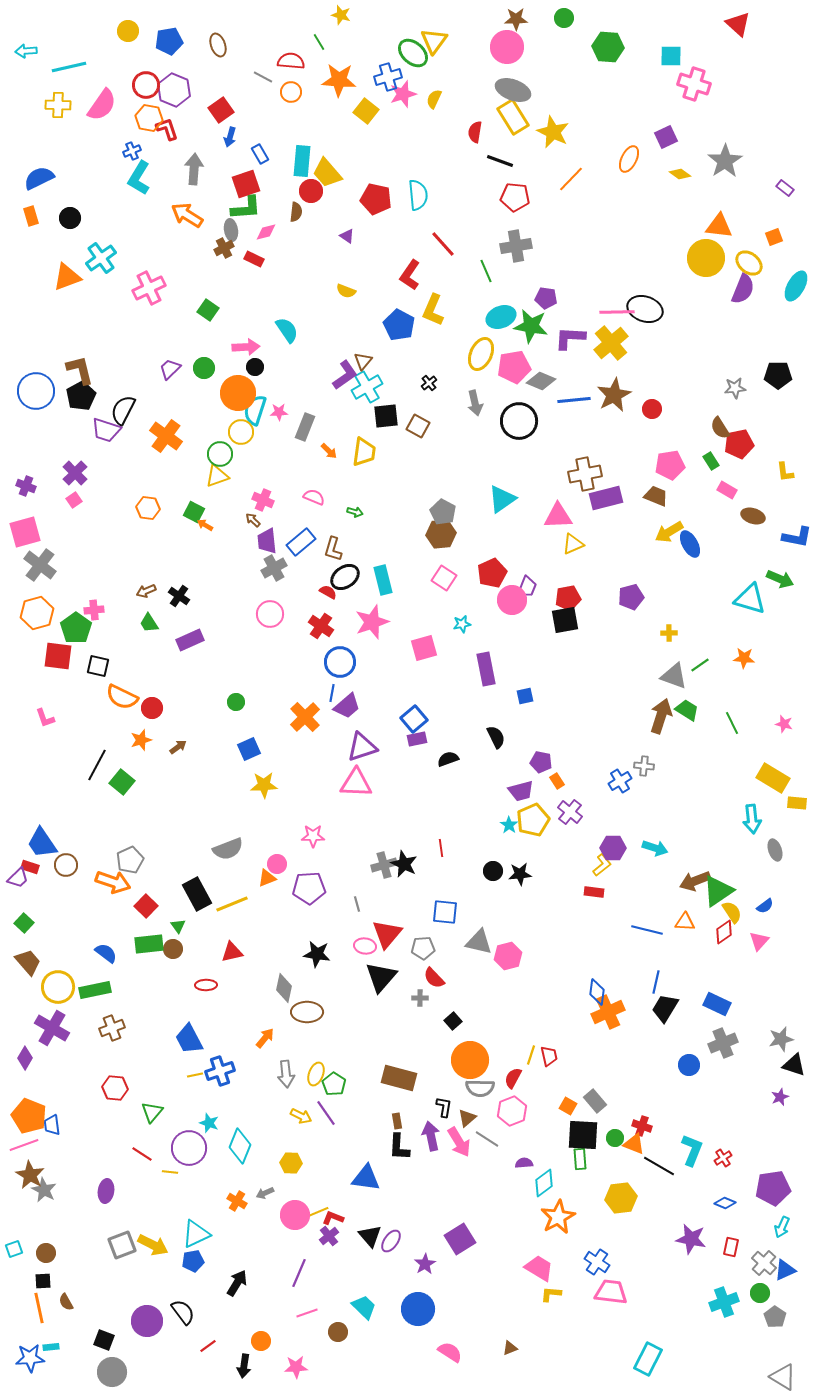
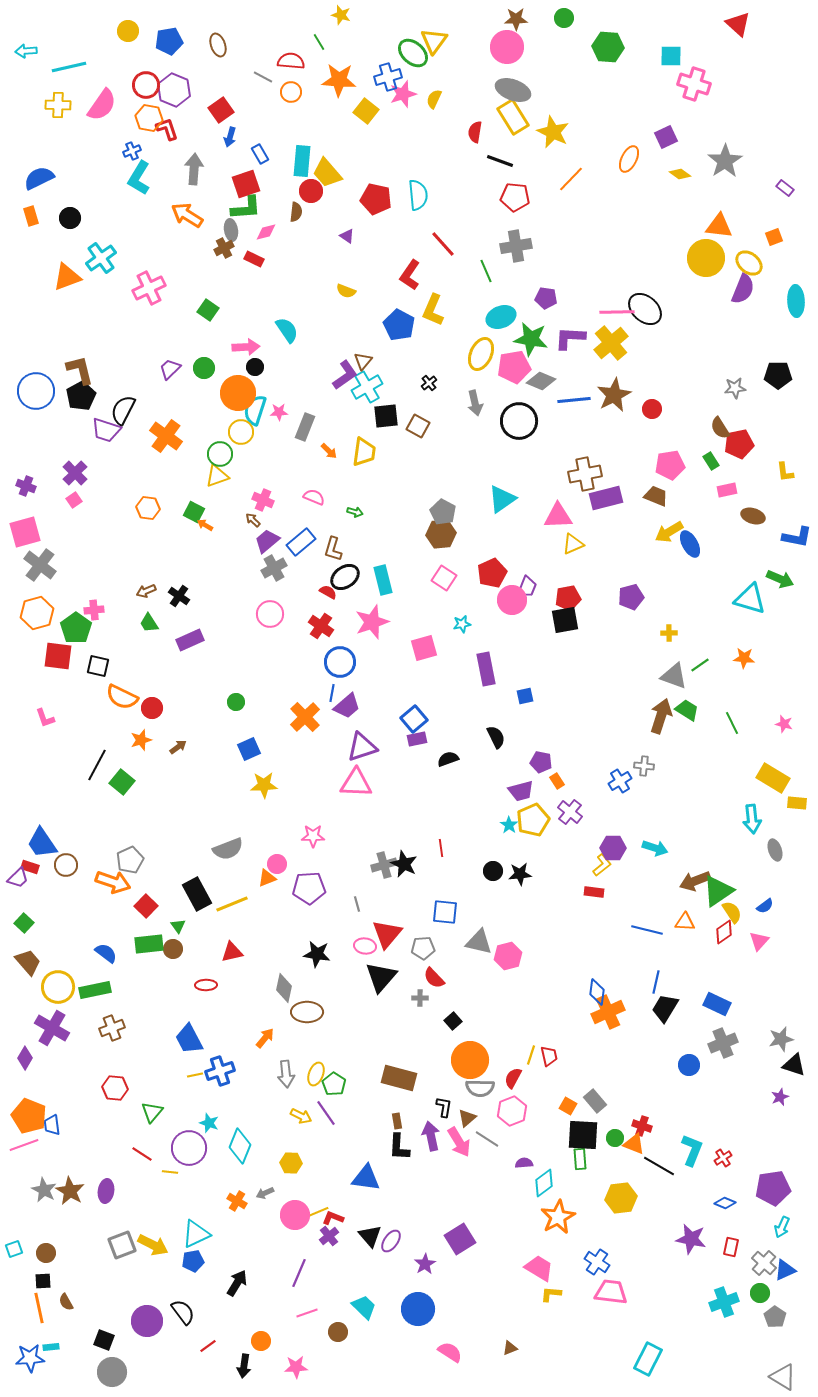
cyan ellipse at (796, 286): moved 15 px down; rotated 32 degrees counterclockwise
black ellipse at (645, 309): rotated 24 degrees clockwise
green star at (531, 326): moved 13 px down
pink rectangle at (727, 490): rotated 42 degrees counterclockwise
purple trapezoid at (267, 541): rotated 56 degrees clockwise
brown star at (30, 1175): moved 40 px right, 16 px down
